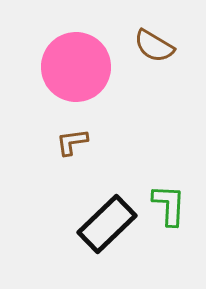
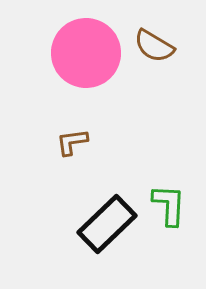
pink circle: moved 10 px right, 14 px up
